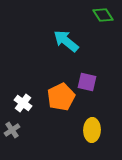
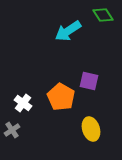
cyan arrow: moved 2 px right, 10 px up; rotated 72 degrees counterclockwise
purple square: moved 2 px right, 1 px up
orange pentagon: rotated 16 degrees counterclockwise
yellow ellipse: moved 1 px left, 1 px up; rotated 20 degrees counterclockwise
